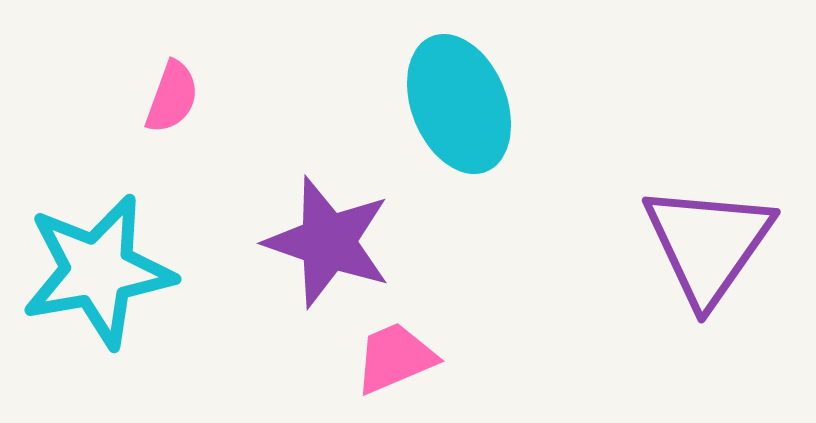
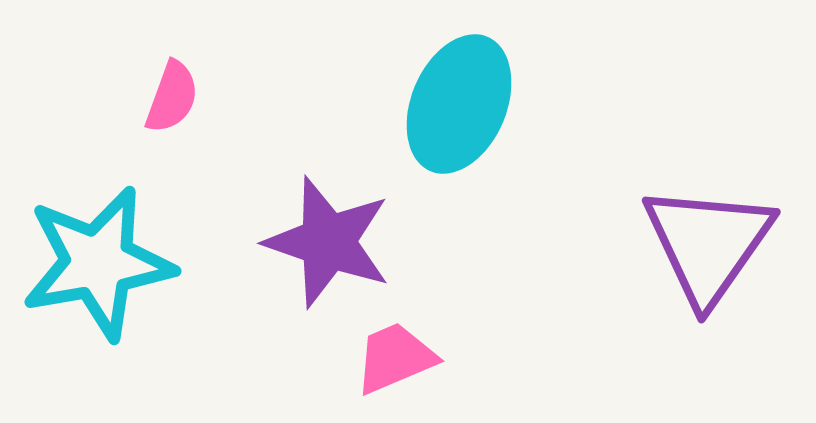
cyan ellipse: rotated 45 degrees clockwise
cyan star: moved 8 px up
